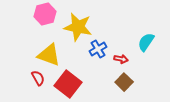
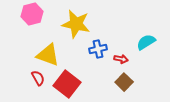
pink hexagon: moved 13 px left
yellow star: moved 2 px left, 3 px up
cyan semicircle: rotated 24 degrees clockwise
blue cross: rotated 18 degrees clockwise
yellow triangle: moved 1 px left
red square: moved 1 px left
